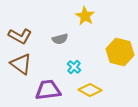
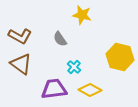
yellow star: moved 3 px left, 1 px up; rotated 18 degrees counterclockwise
gray semicircle: rotated 70 degrees clockwise
yellow hexagon: moved 5 px down
purple trapezoid: moved 6 px right, 1 px up
